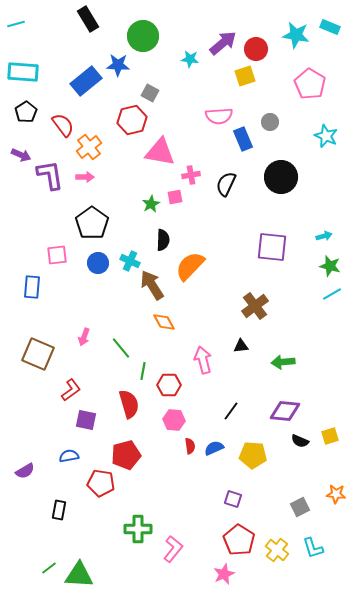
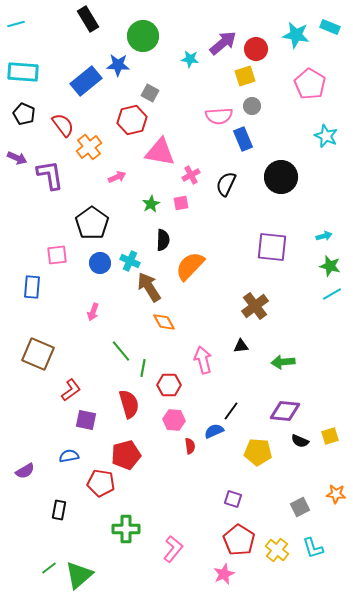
black pentagon at (26, 112): moved 2 px left, 2 px down; rotated 15 degrees counterclockwise
gray circle at (270, 122): moved 18 px left, 16 px up
purple arrow at (21, 155): moved 4 px left, 3 px down
pink cross at (191, 175): rotated 18 degrees counterclockwise
pink arrow at (85, 177): moved 32 px right; rotated 24 degrees counterclockwise
pink square at (175, 197): moved 6 px right, 6 px down
blue circle at (98, 263): moved 2 px right
brown arrow at (152, 285): moved 3 px left, 2 px down
pink arrow at (84, 337): moved 9 px right, 25 px up
green line at (121, 348): moved 3 px down
green line at (143, 371): moved 3 px up
blue semicircle at (214, 448): moved 17 px up
yellow pentagon at (253, 455): moved 5 px right, 3 px up
green cross at (138, 529): moved 12 px left
green triangle at (79, 575): rotated 44 degrees counterclockwise
